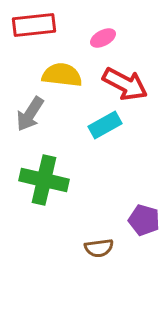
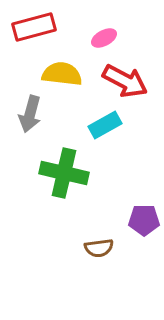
red rectangle: moved 2 px down; rotated 9 degrees counterclockwise
pink ellipse: moved 1 px right
yellow semicircle: moved 1 px up
red arrow: moved 3 px up
gray arrow: rotated 18 degrees counterclockwise
green cross: moved 20 px right, 7 px up
purple pentagon: rotated 16 degrees counterclockwise
